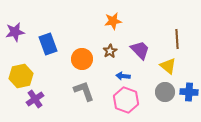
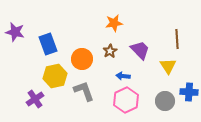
orange star: moved 1 px right, 2 px down
purple star: rotated 24 degrees clockwise
yellow triangle: rotated 18 degrees clockwise
yellow hexagon: moved 34 px right
gray circle: moved 9 px down
pink hexagon: rotated 15 degrees clockwise
